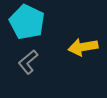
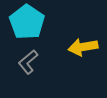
cyan pentagon: rotated 8 degrees clockwise
